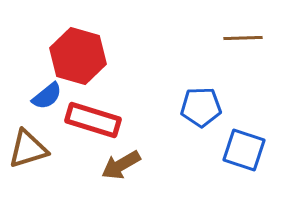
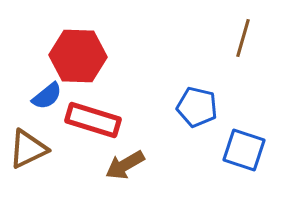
brown line: rotated 72 degrees counterclockwise
red hexagon: rotated 14 degrees counterclockwise
blue pentagon: moved 4 px left; rotated 15 degrees clockwise
brown triangle: rotated 9 degrees counterclockwise
brown arrow: moved 4 px right
